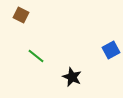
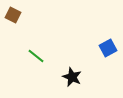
brown square: moved 8 px left
blue square: moved 3 px left, 2 px up
